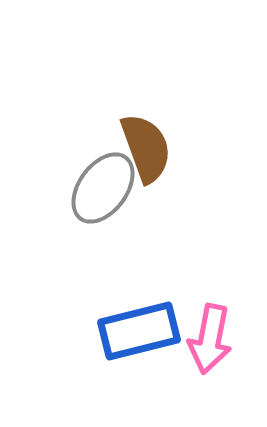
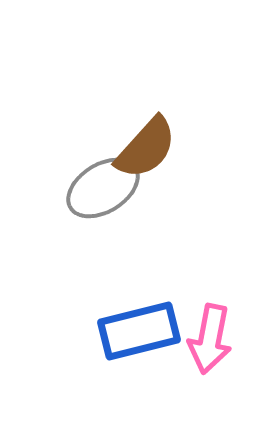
brown semicircle: rotated 62 degrees clockwise
gray ellipse: rotated 22 degrees clockwise
